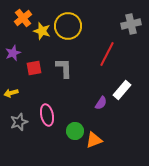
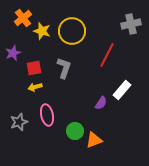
yellow circle: moved 4 px right, 5 px down
red line: moved 1 px down
gray L-shape: rotated 20 degrees clockwise
yellow arrow: moved 24 px right, 6 px up
